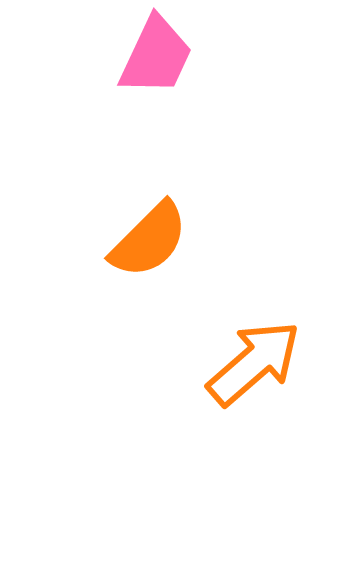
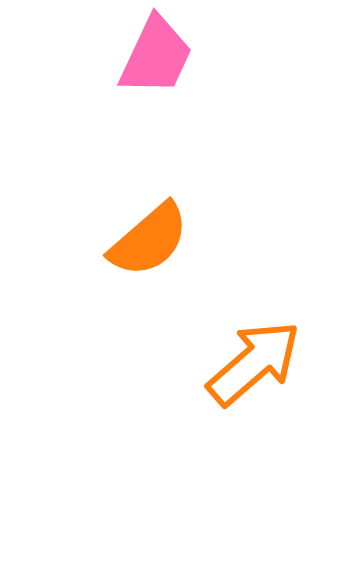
orange semicircle: rotated 4 degrees clockwise
